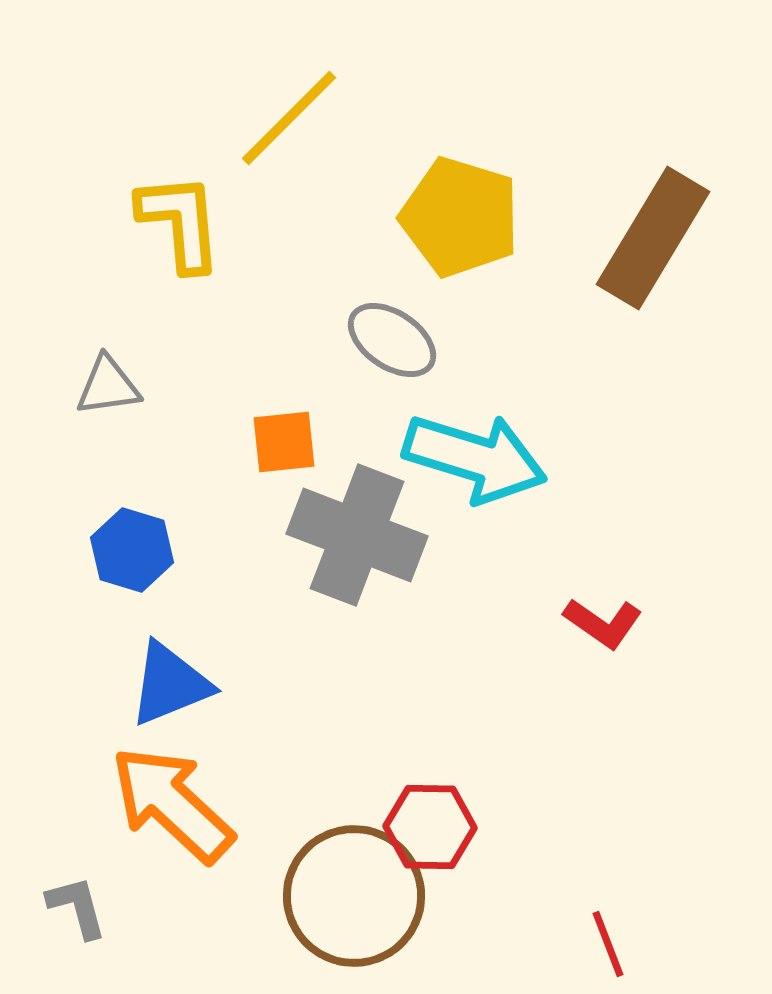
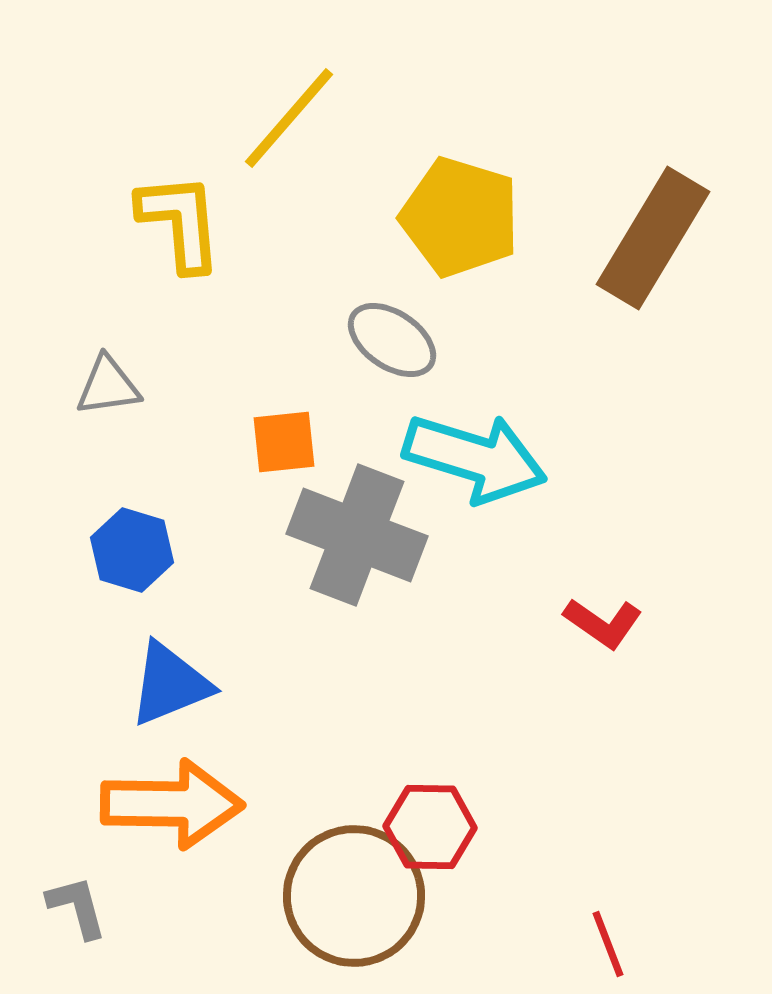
yellow line: rotated 4 degrees counterclockwise
orange arrow: rotated 138 degrees clockwise
